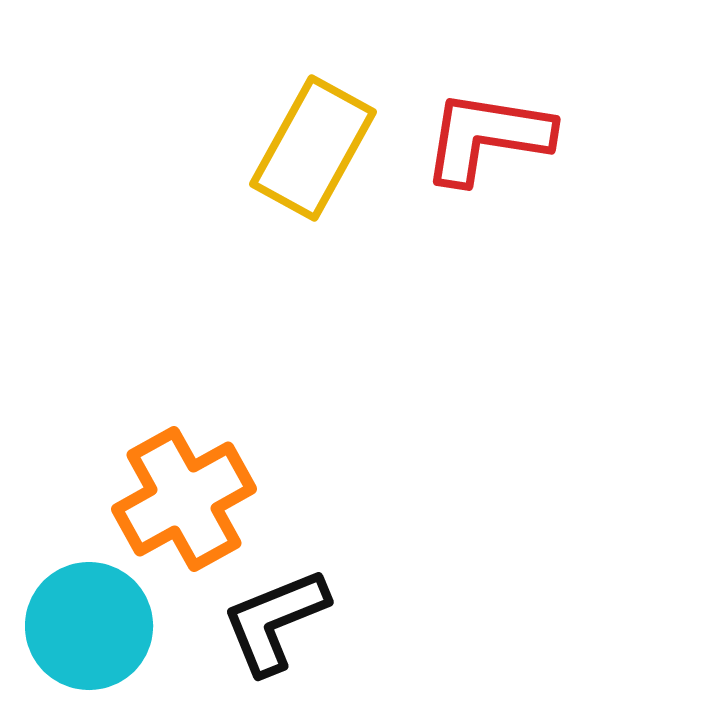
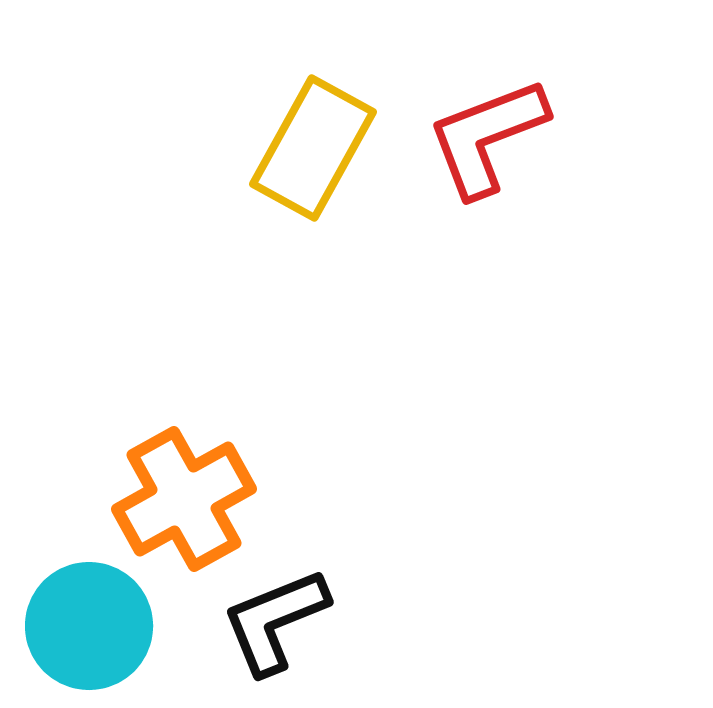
red L-shape: rotated 30 degrees counterclockwise
